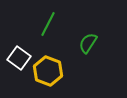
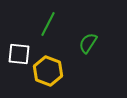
white square: moved 4 px up; rotated 30 degrees counterclockwise
